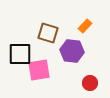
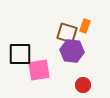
orange rectangle: rotated 24 degrees counterclockwise
brown square: moved 19 px right
red circle: moved 7 px left, 2 px down
